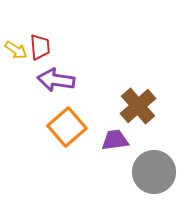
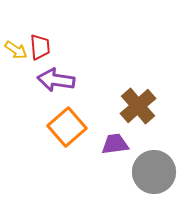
purple trapezoid: moved 4 px down
